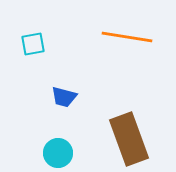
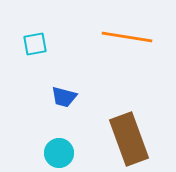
cyan square: moved 2 px right
cyan circle: moved 1 px right
